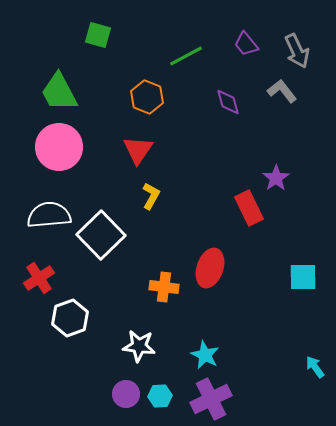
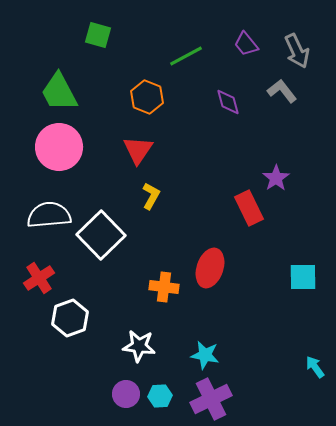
cyan star: rotated 16 degrees counterclockwise
